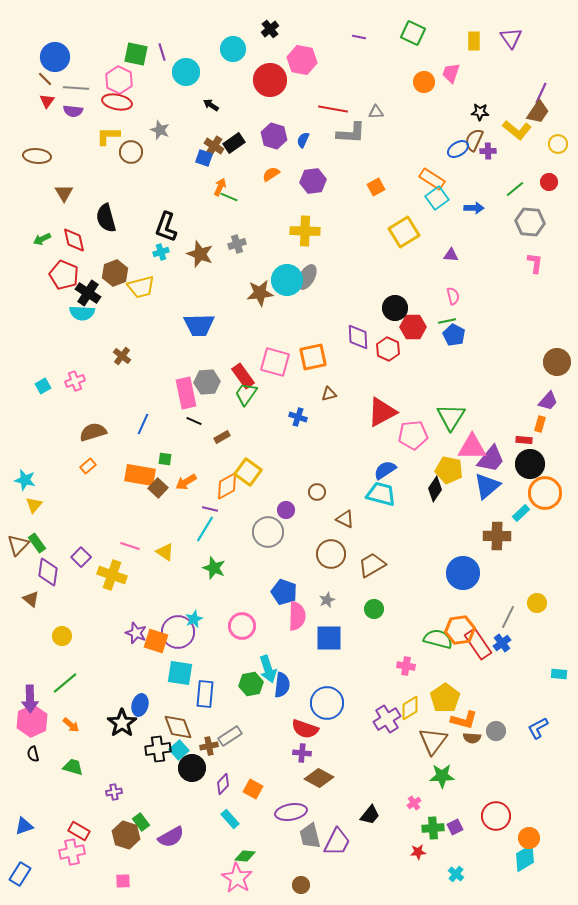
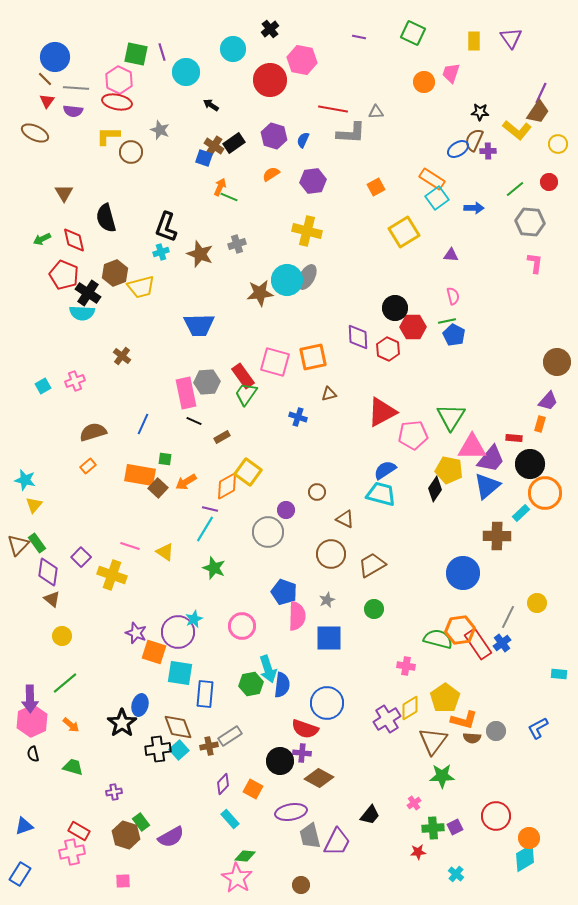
brown ellipse at (37, 156): moved 2 px left, 23 px up; rotated 20 degrees clockwise
yellow cross at (305, 231): moved 2 px right; rotated 12 degrees clockwise
red rectangle at (524, 440): moved 10 px left, 2 px up
brown triangle at (31, 599): moved 21 px right
orange square at (156, 641): moved 2 px left, 11 px down
black circle at (192, 768): moved 88 px right, 7 px up
